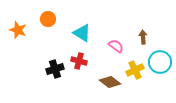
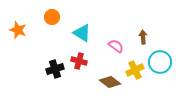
orange circle: moved 4 px right, 2 px up
